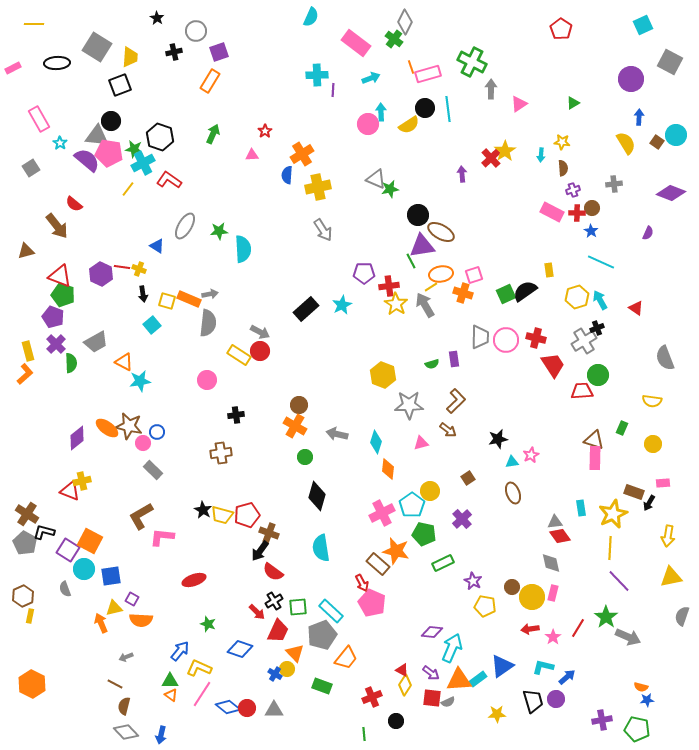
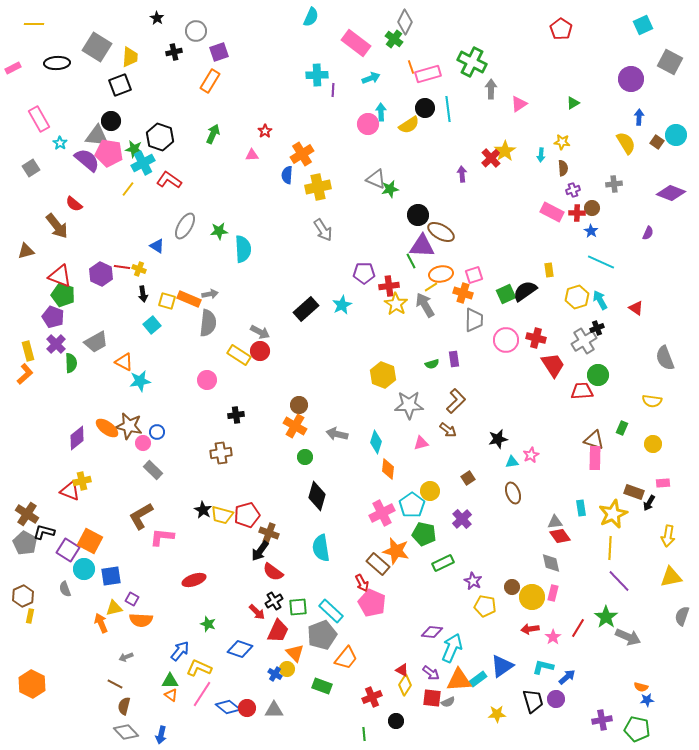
purple triangle at (422, 246): rotated 12 degrees clockwise
gray trapezoid at (480, 337): moved 6 px left, 17 px up
